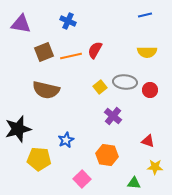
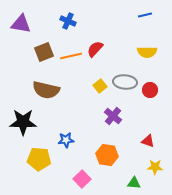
red semicircle: moved 1 px up; rotated 12 degrees clockwise
yellow square: moved 1 px up
black star: moved 5 px right, 7 px up; rotated 16 degrees clockwise
blue star: rotated 21 degrees clockwise
